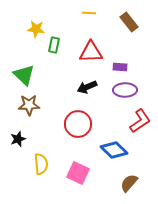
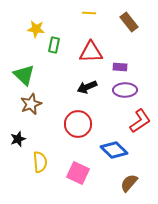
brown star: moved 2 px right, 1 px up; rotated 20 degrees counterclockwise
yellow semicircle: moved 1 px left, 2 px up
